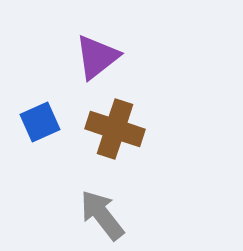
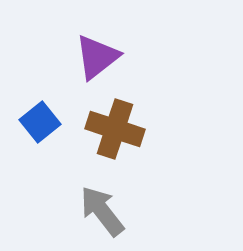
blue square: rotated 15 degrees counterclockwise
gray arrow: moved 4 px up
